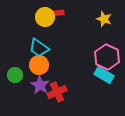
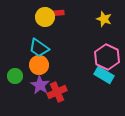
green circle: moved 1 px down
